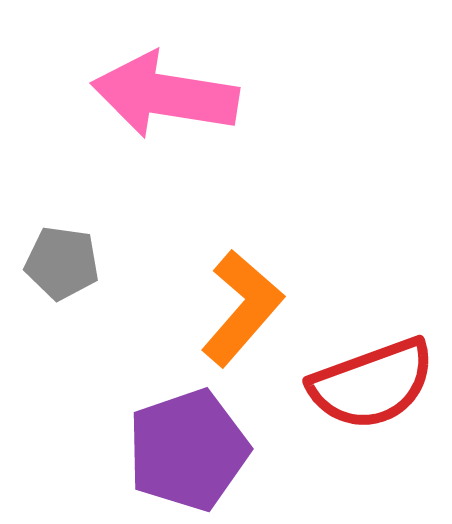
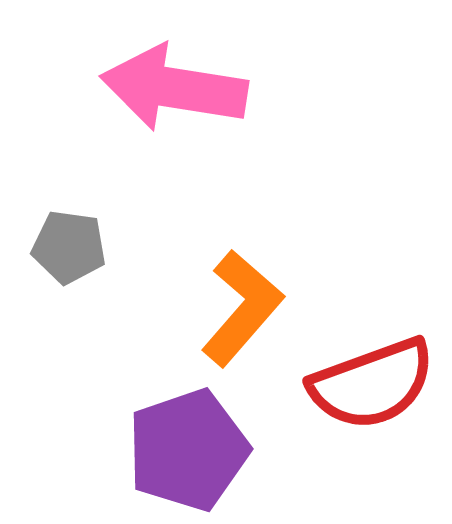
pink arrow: moved 9 px right, 7 px up
gray pentagon: moved 7 px right, 16 px up
